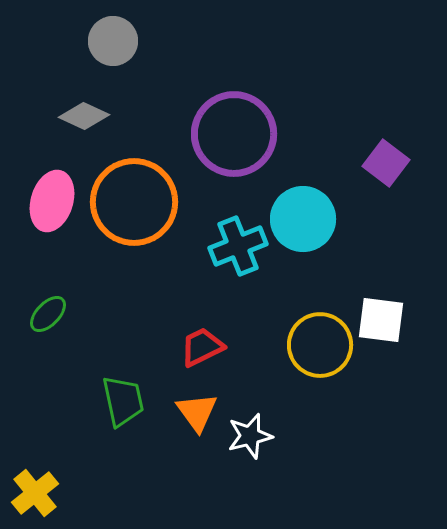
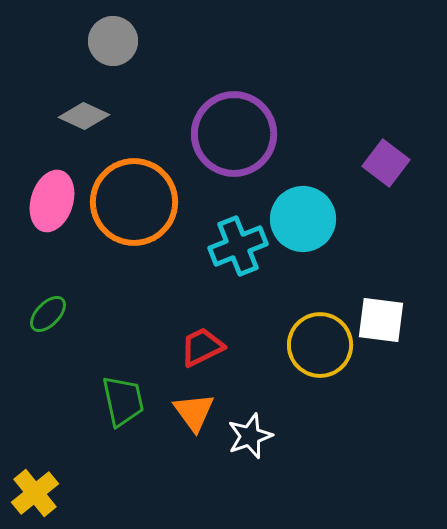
orange triangle: moved 3 px left
white star: rotated 6 degrees counterclockwise
